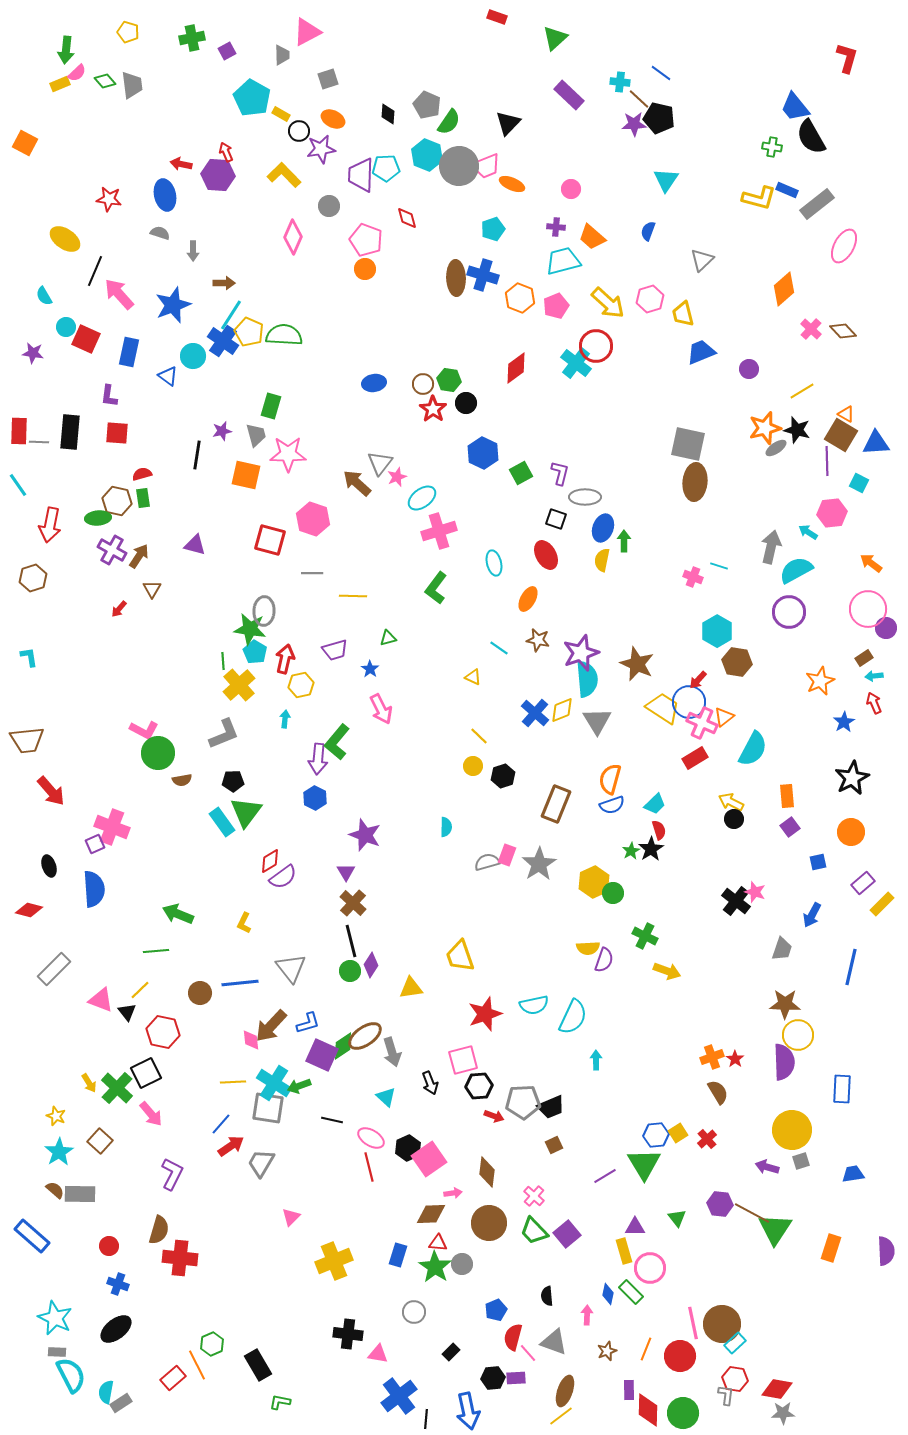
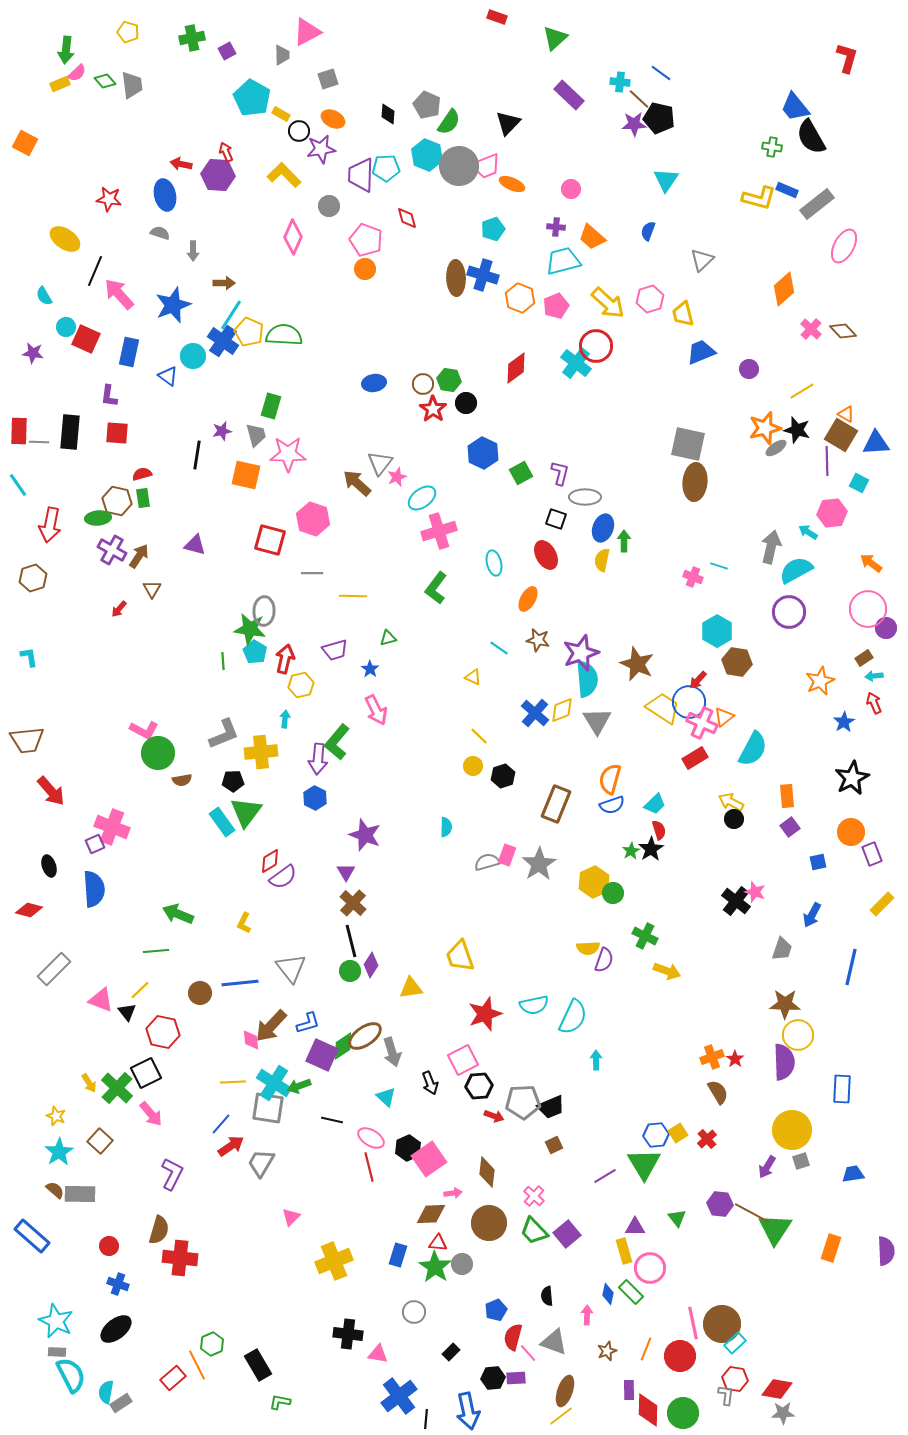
yellow cross at (239, 685): moved 22 px right, 67 px down; rotated 36 degrees clockwise
pink arrow at (381, 709): moved 5 px left, 1 px down
purple rectangle at (863, 883): moved 9 px right, 29 px up; rotated 70 degrees counterclockwise
pink square at (463, 1060): rotated 12 degrees counterclockwise
purple arrow at (767, 1167): rotated 75 degrees counterclockwise
cyan star at (55, 1318): moved 1 px right, 3 px down
